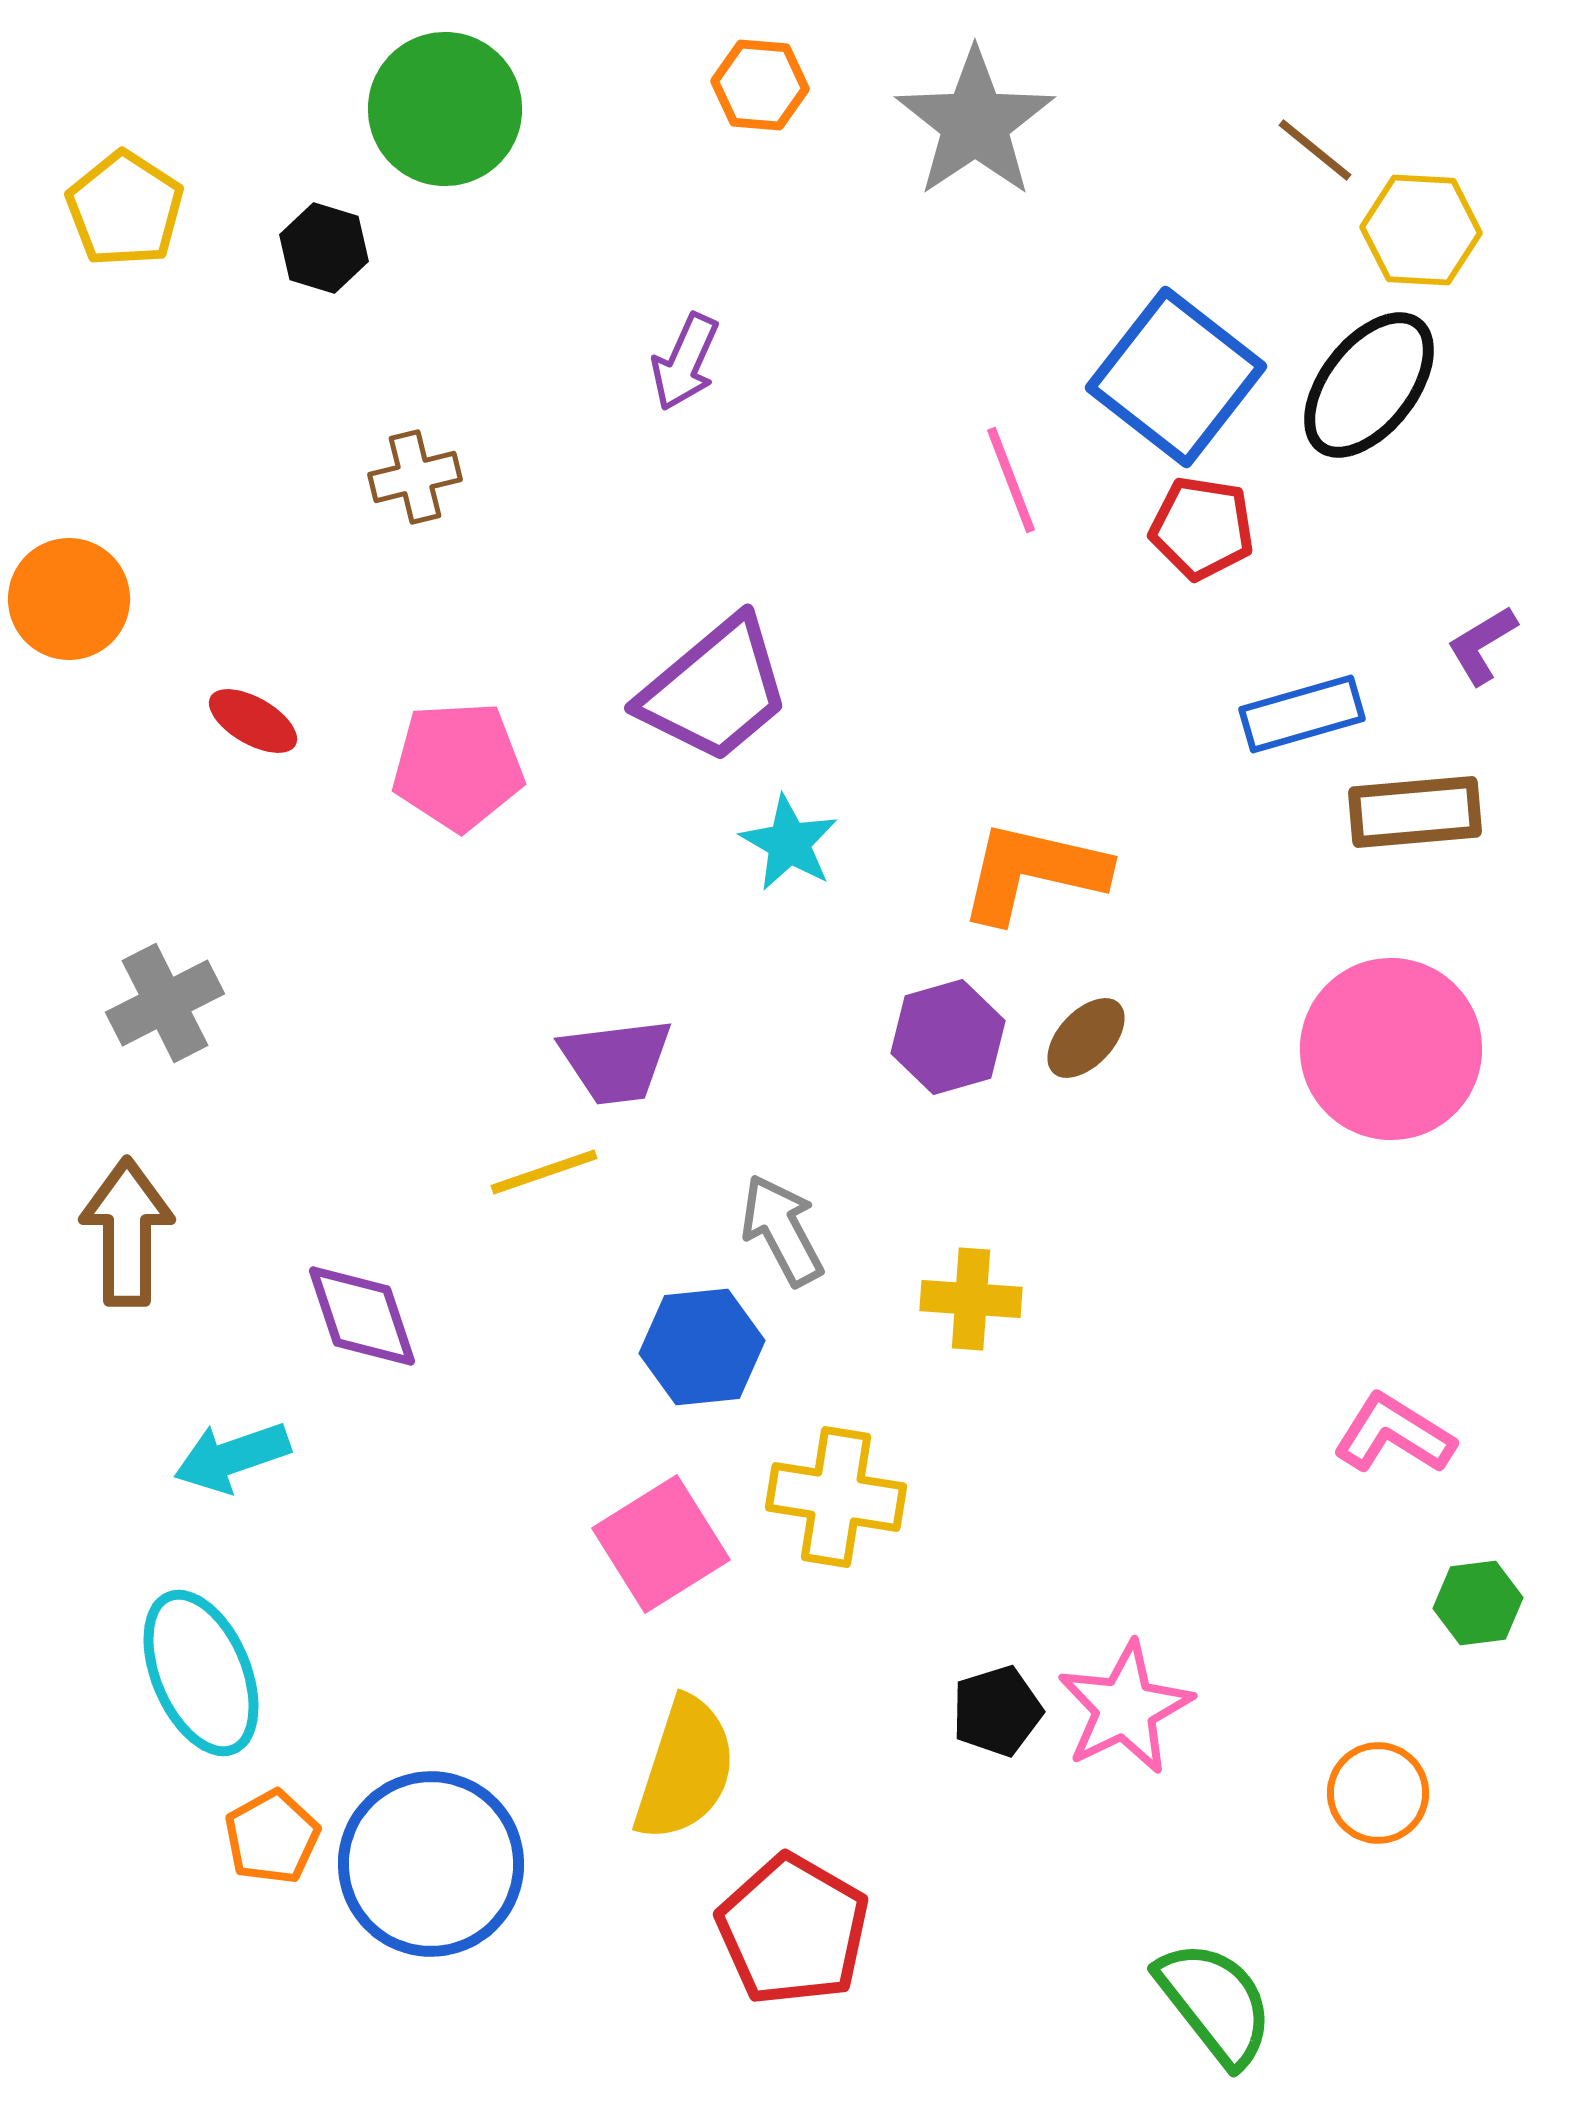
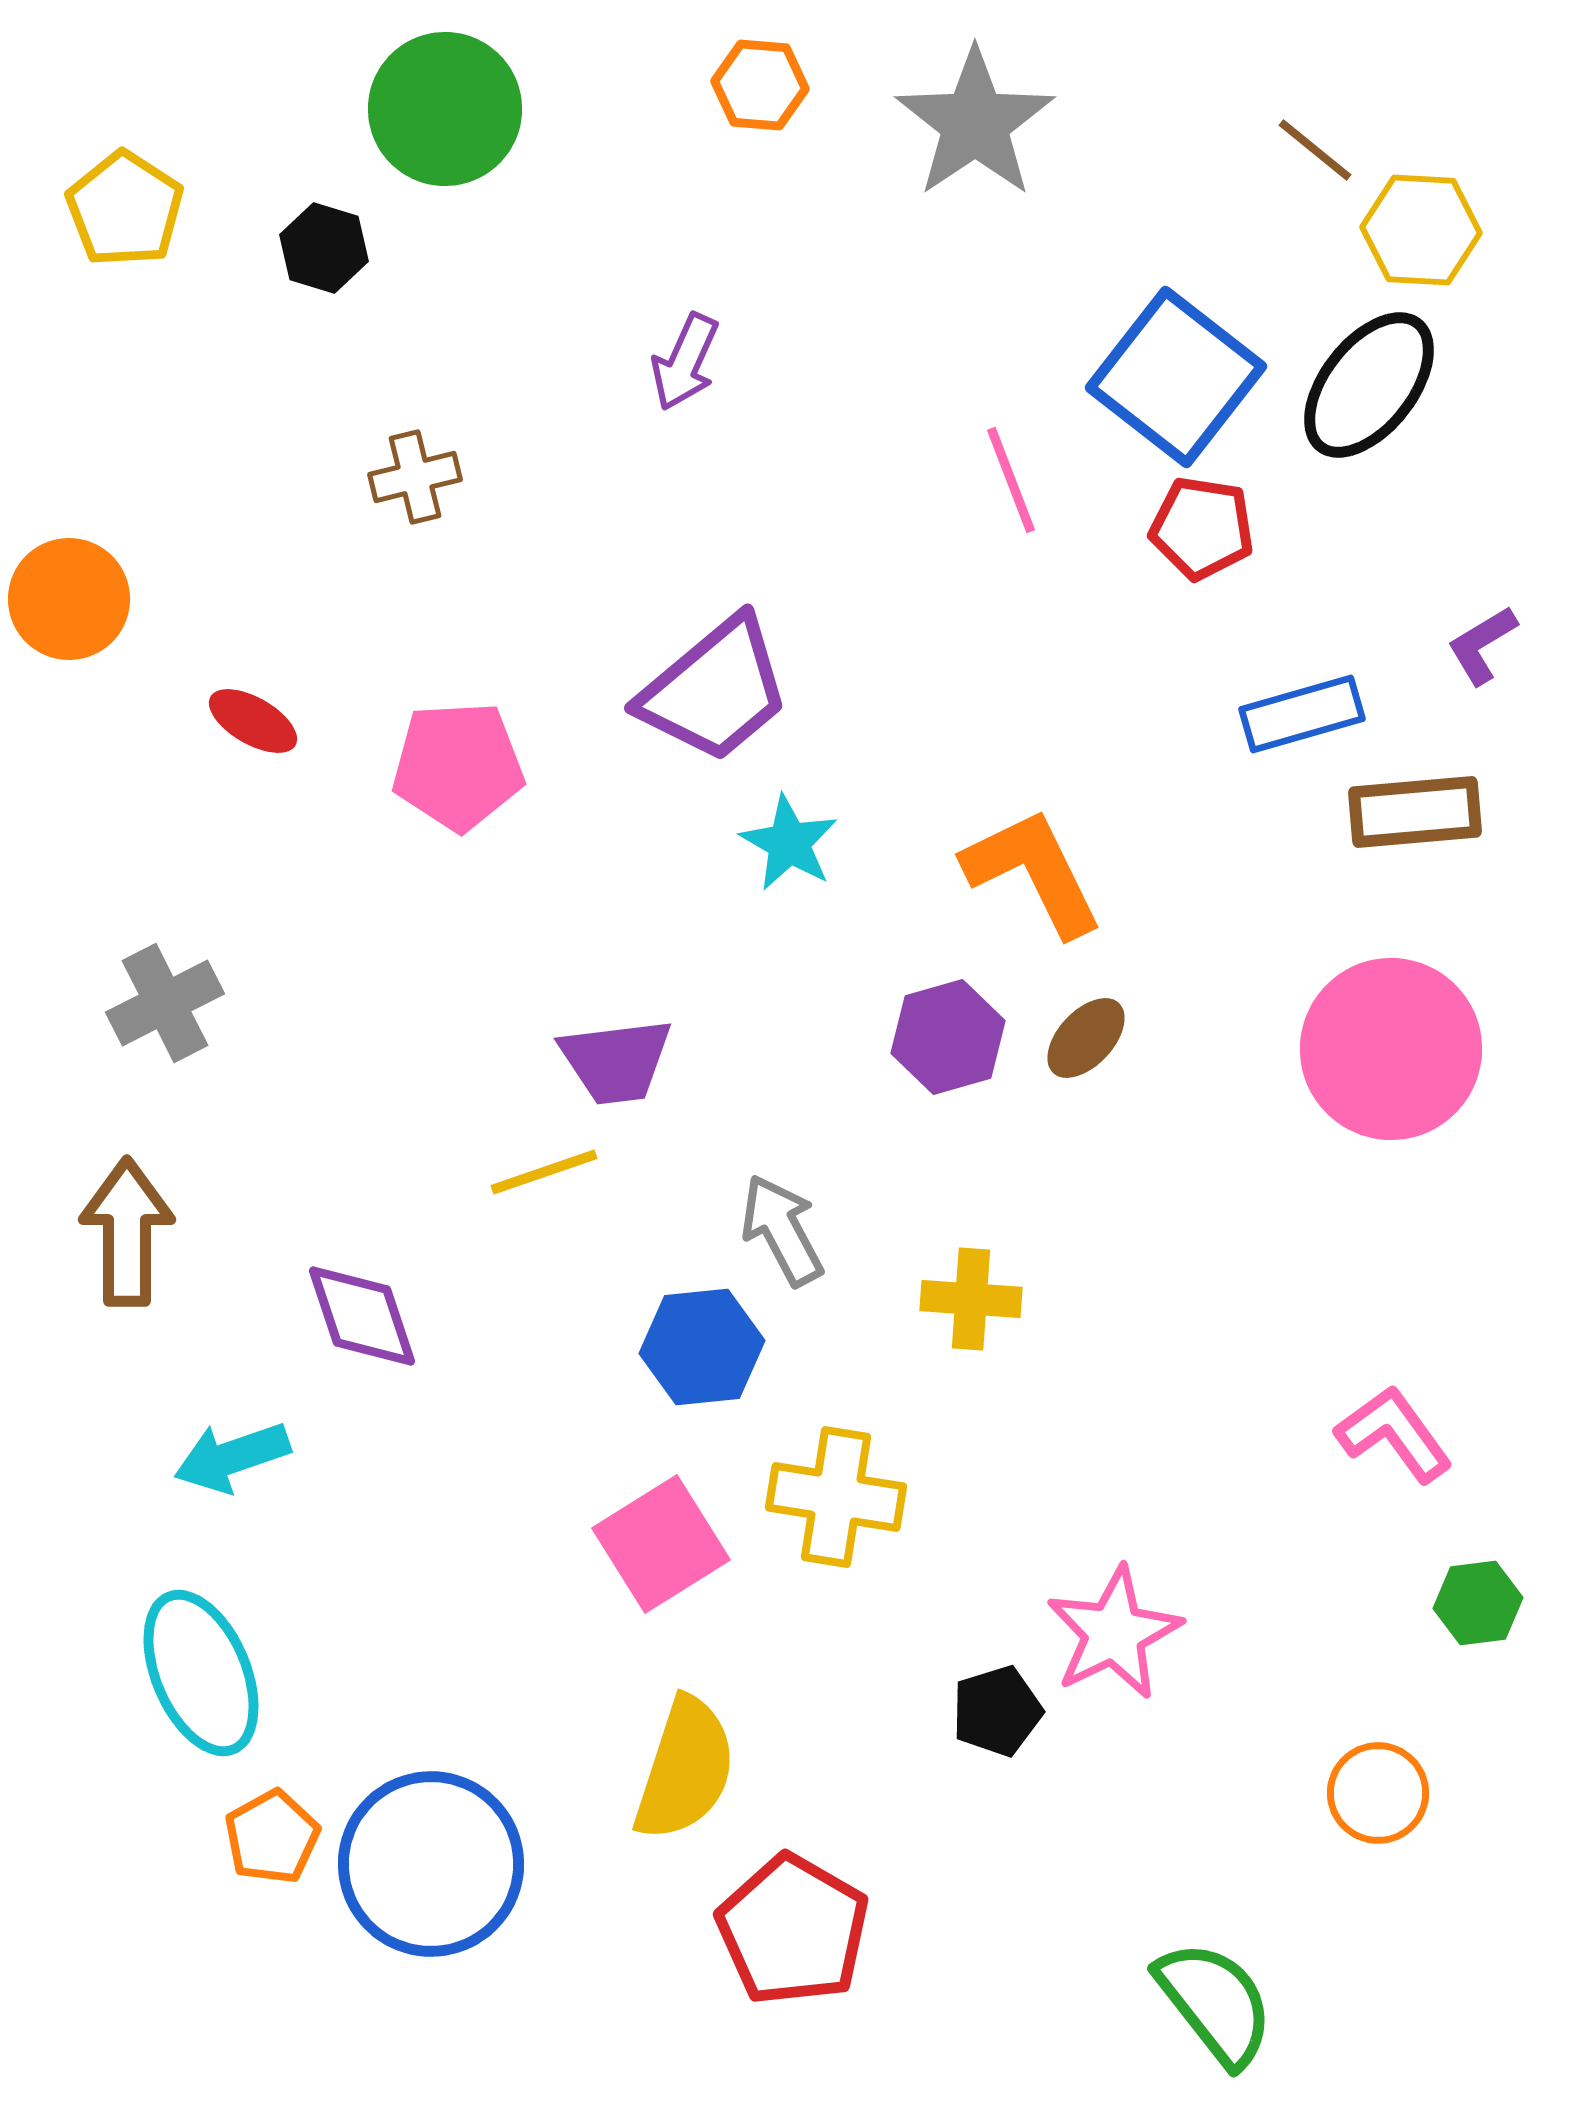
orange L-shape at (1033, 872): rotated 51 degrees clockwise
pink L-shape at (1394, 1434): rotated 22 degrees clockwise
pink star at (1125, 1708): moved 11 px left, 75 px up
